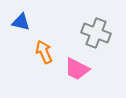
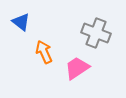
blue triangle: rotated 24 degrees clockwise
pink trapezoid: moved 1 px up; rotated 120 degrees clockwise
